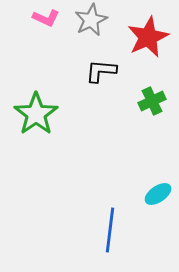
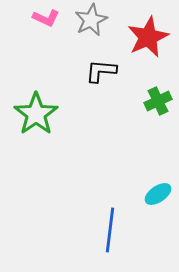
green cross: moved 6 px right
